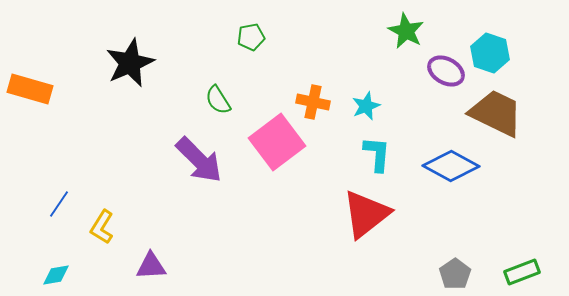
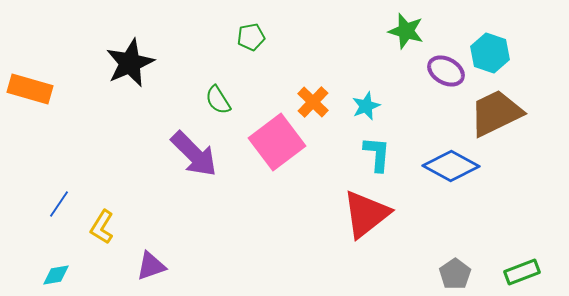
green star: rotated 12 degrees counterclockwise
orange cross: rotated 32 degrees clockwise
brown trapezoid: rotated 52 degrees counterclockwise
purple arrow: moved 5 px left, 6 px up
purple triangle: rotated 16 degrees counterclockwise
